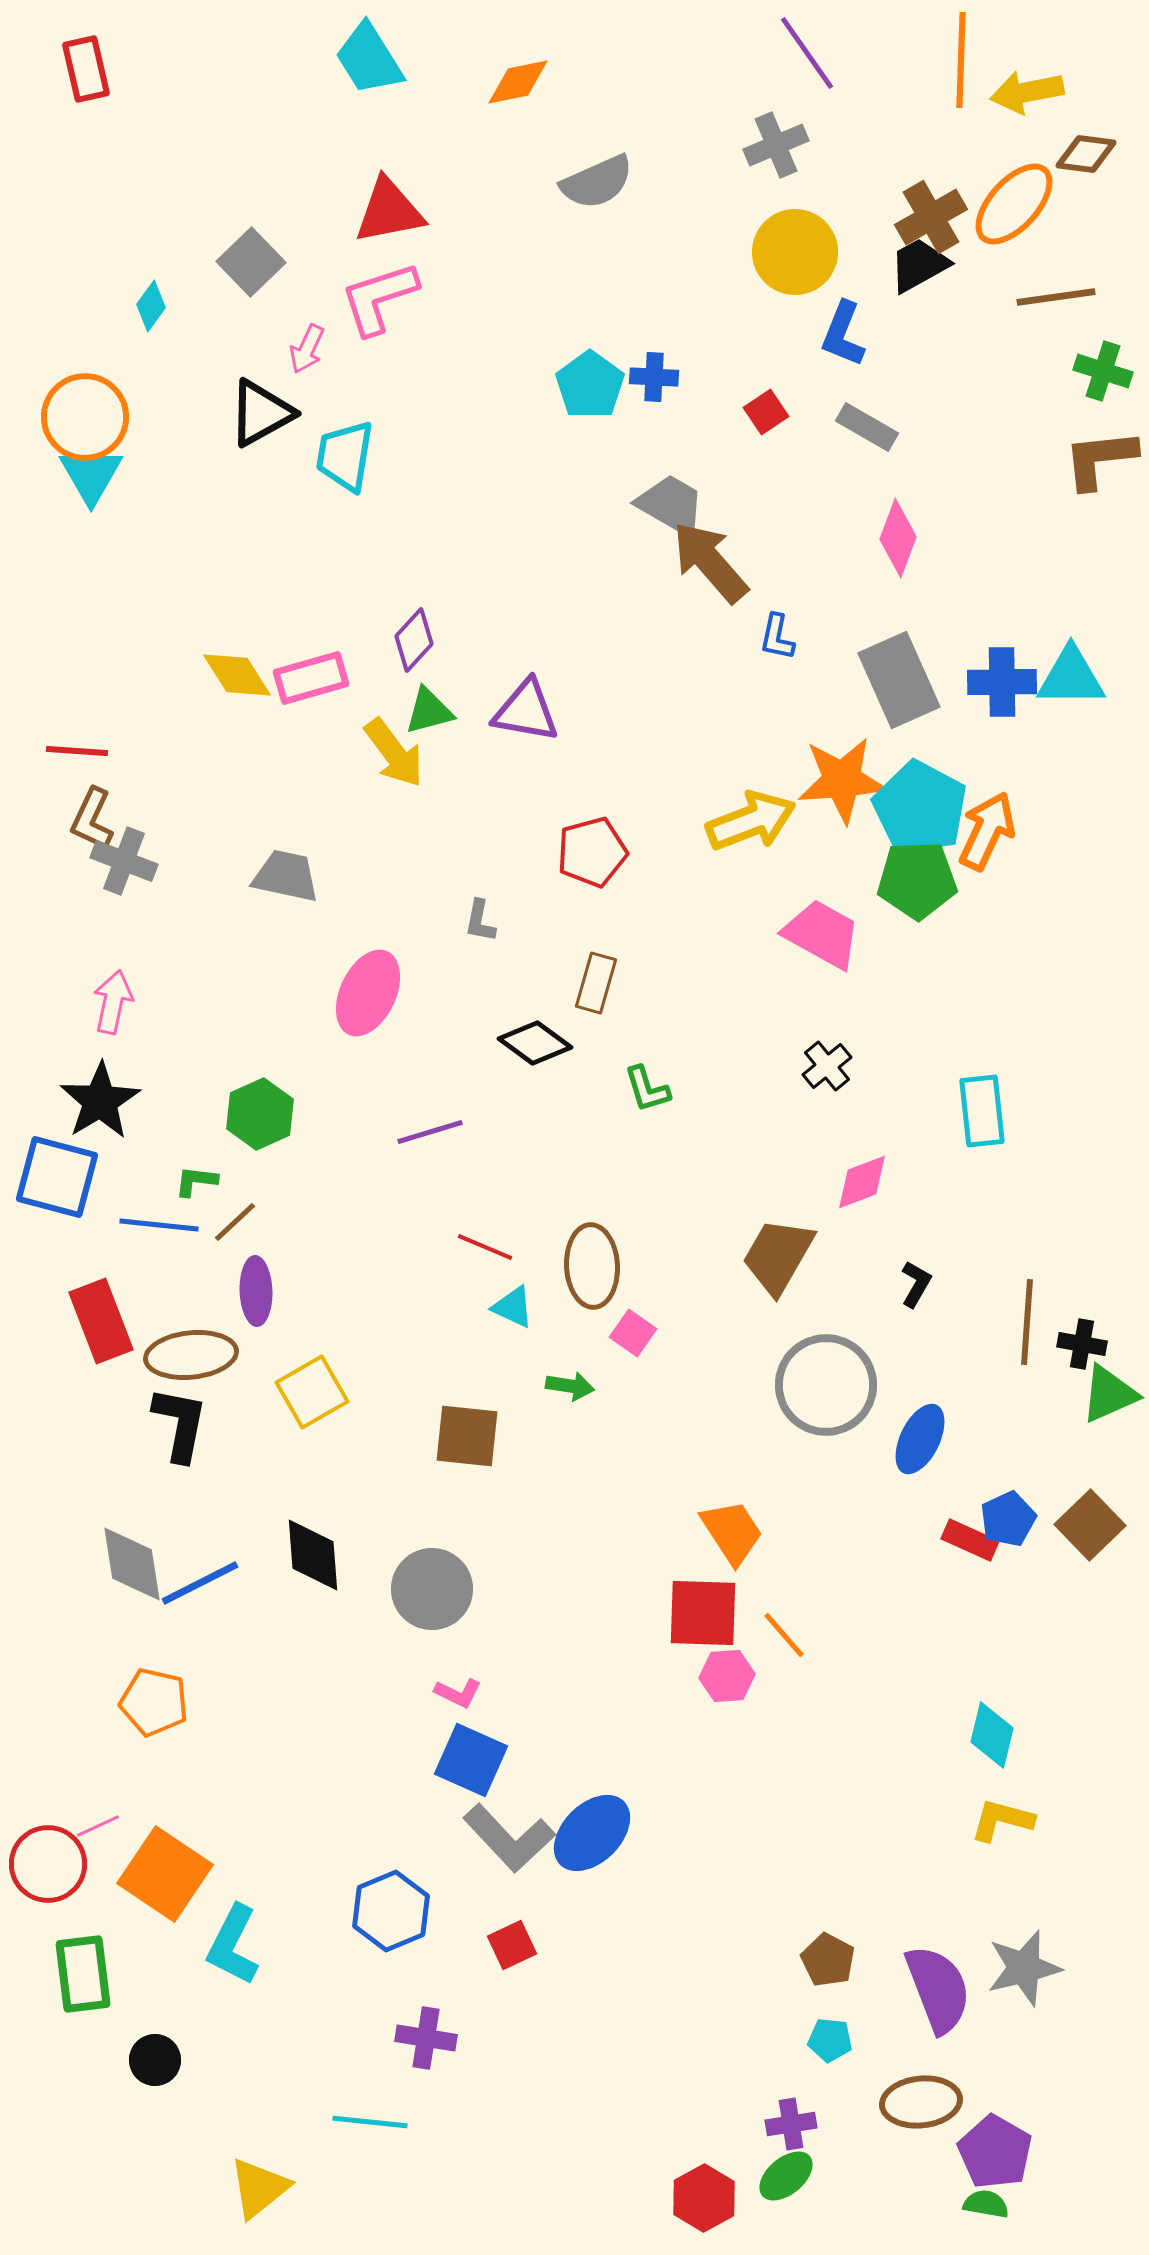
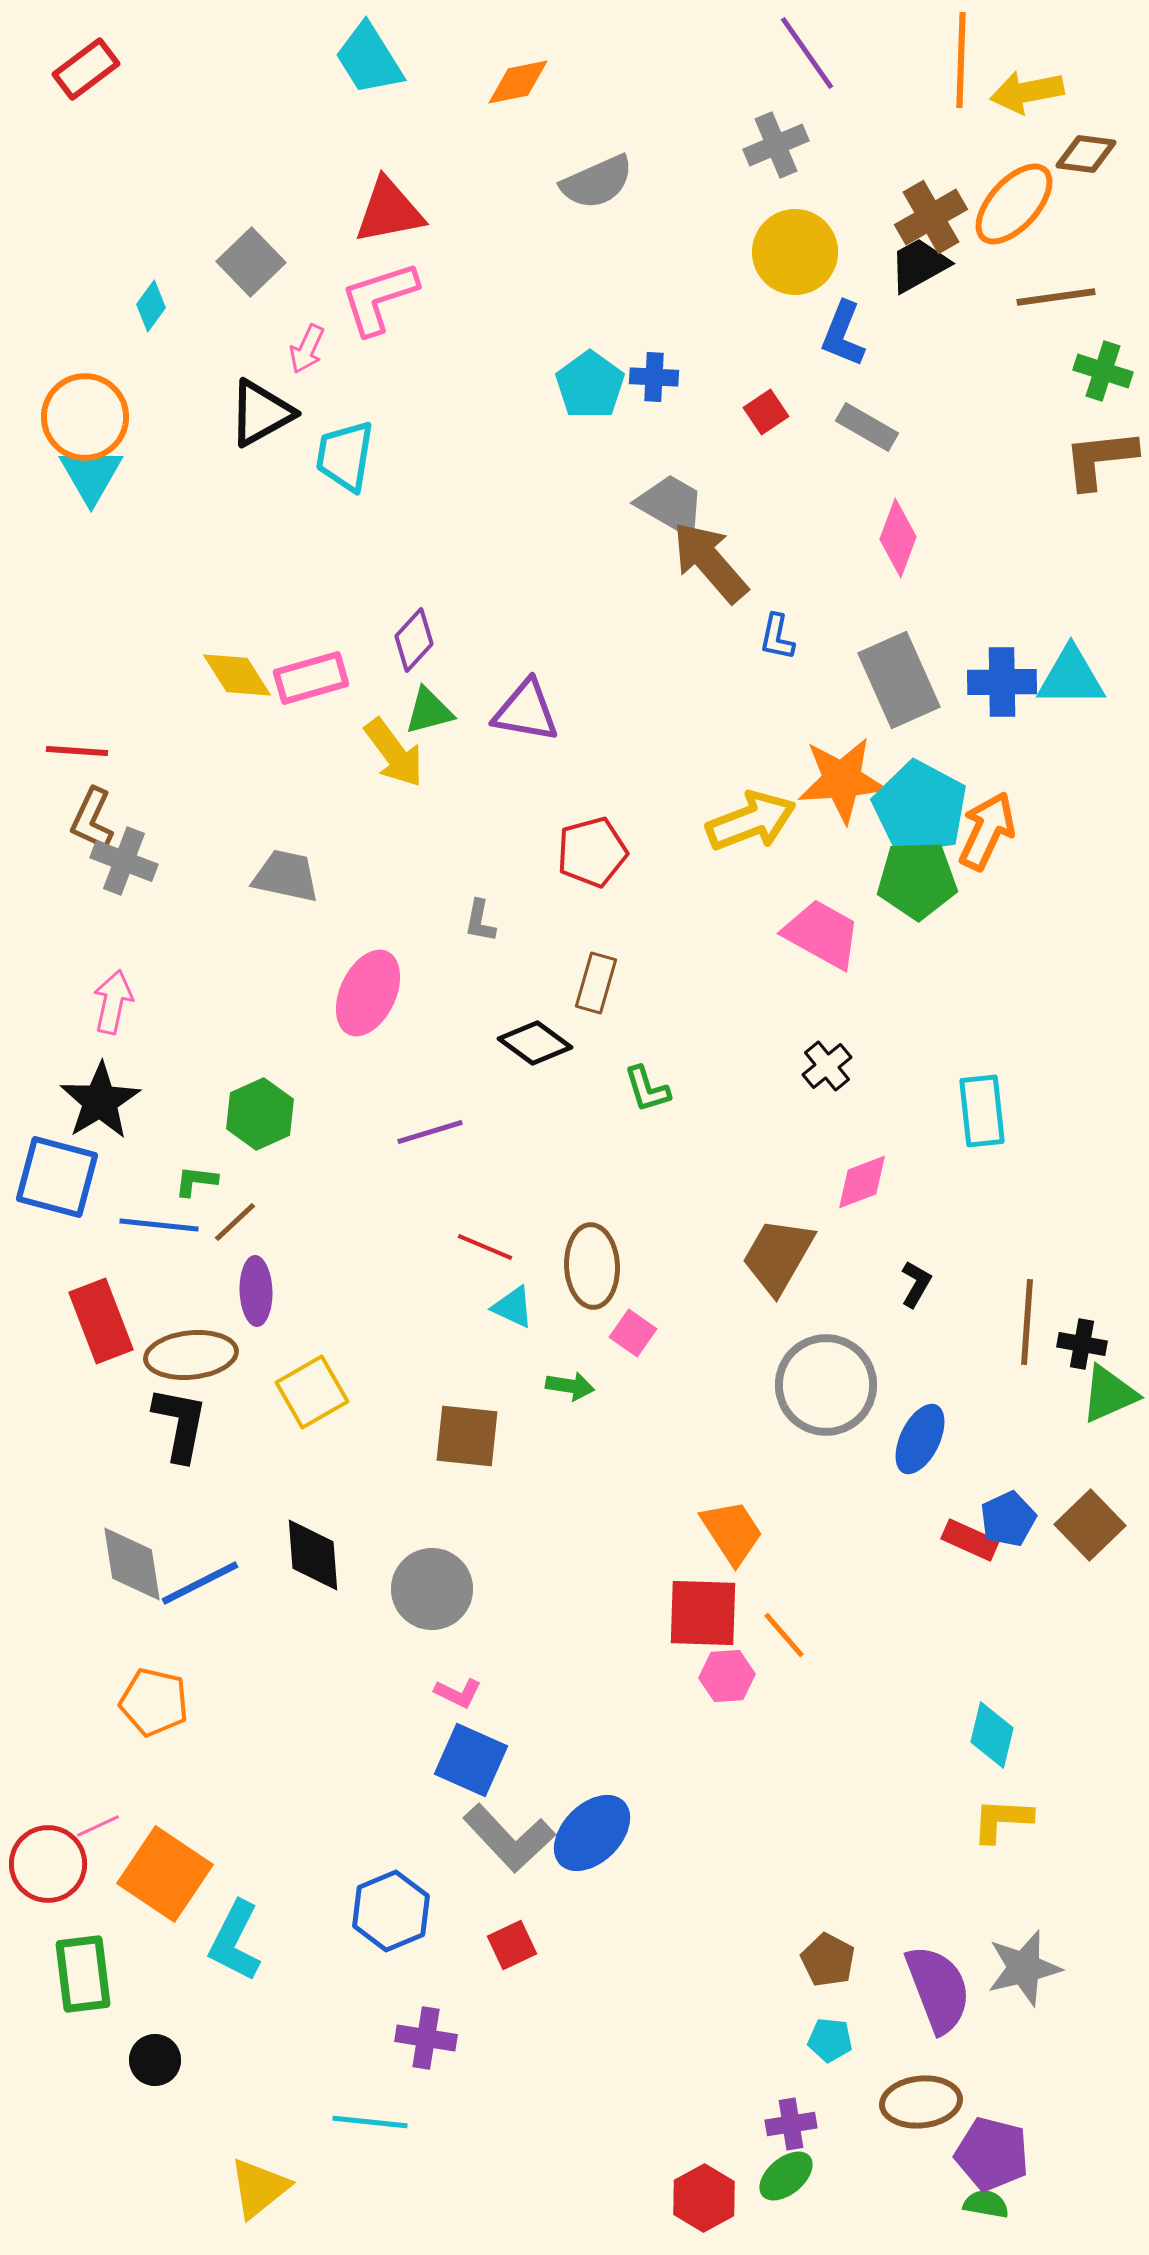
red rectangle at (86, 69): rotated 66 degrees clockwise
yellow L-shape at (1002, 1820): rotated 12 degrees counterclockwise
cyan L-shape at (233, 1945): moved 2 px right, 4 px up
purple pentagon at (995, 2152): moved 3 px left, 2 px down; rotated 16 degrees counterclockwise
